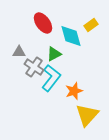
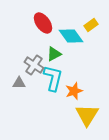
cyan diamond: rotated 20 degrees counterclockwise
gray triangle: moved 31 px down
gray cross: moved 2 px up
cyan L-shape: moved 2 px right; rotated 24 degrees counterclockwise
yellow triangle: rotated 10 degrees counterclockwise
